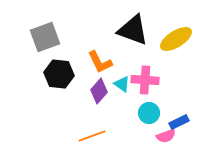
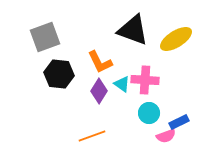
purple diamond: rotated 10 degrees counterclockwise
